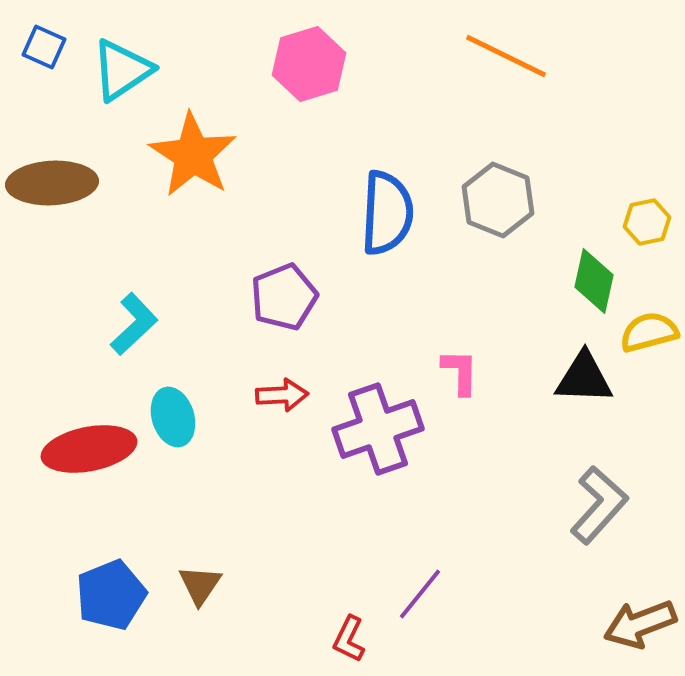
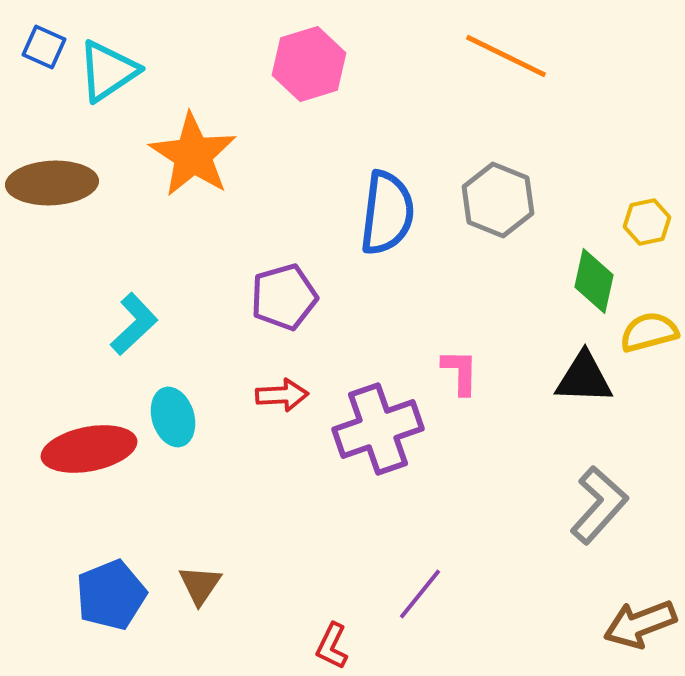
cyan triangle: moved 14 px left, 1 px down
blue semicircle: rotated 4 degrees clockwise
purple pentagon: rotated 6 degrees clockwise
red L-shape: moved 17 px left, 7 px down
